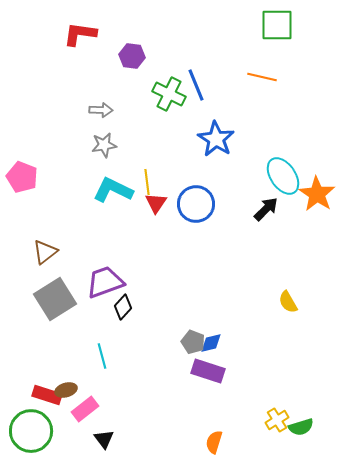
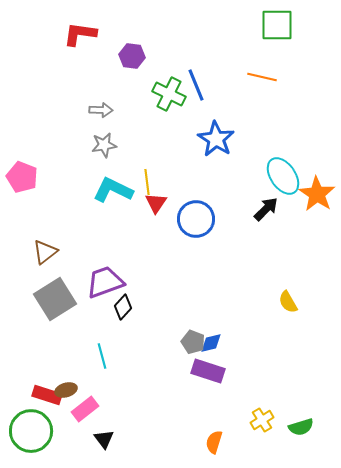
blue circle: moved 15 px down
yellow cross: moved 15 px left
